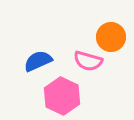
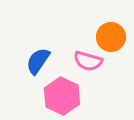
blue semicircle: rotated 32 degrees counterclockwise
